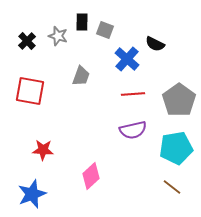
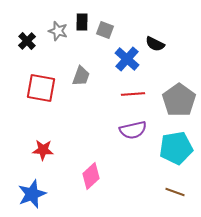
gray star: moved 5 px up
red square: moved 11 px right, 3 px up
brown line: moved 3 px right, 5 px down; rotated 18 degrees counterclockwise
